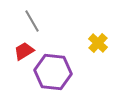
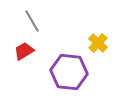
purple hexagon: moved 16 px right
